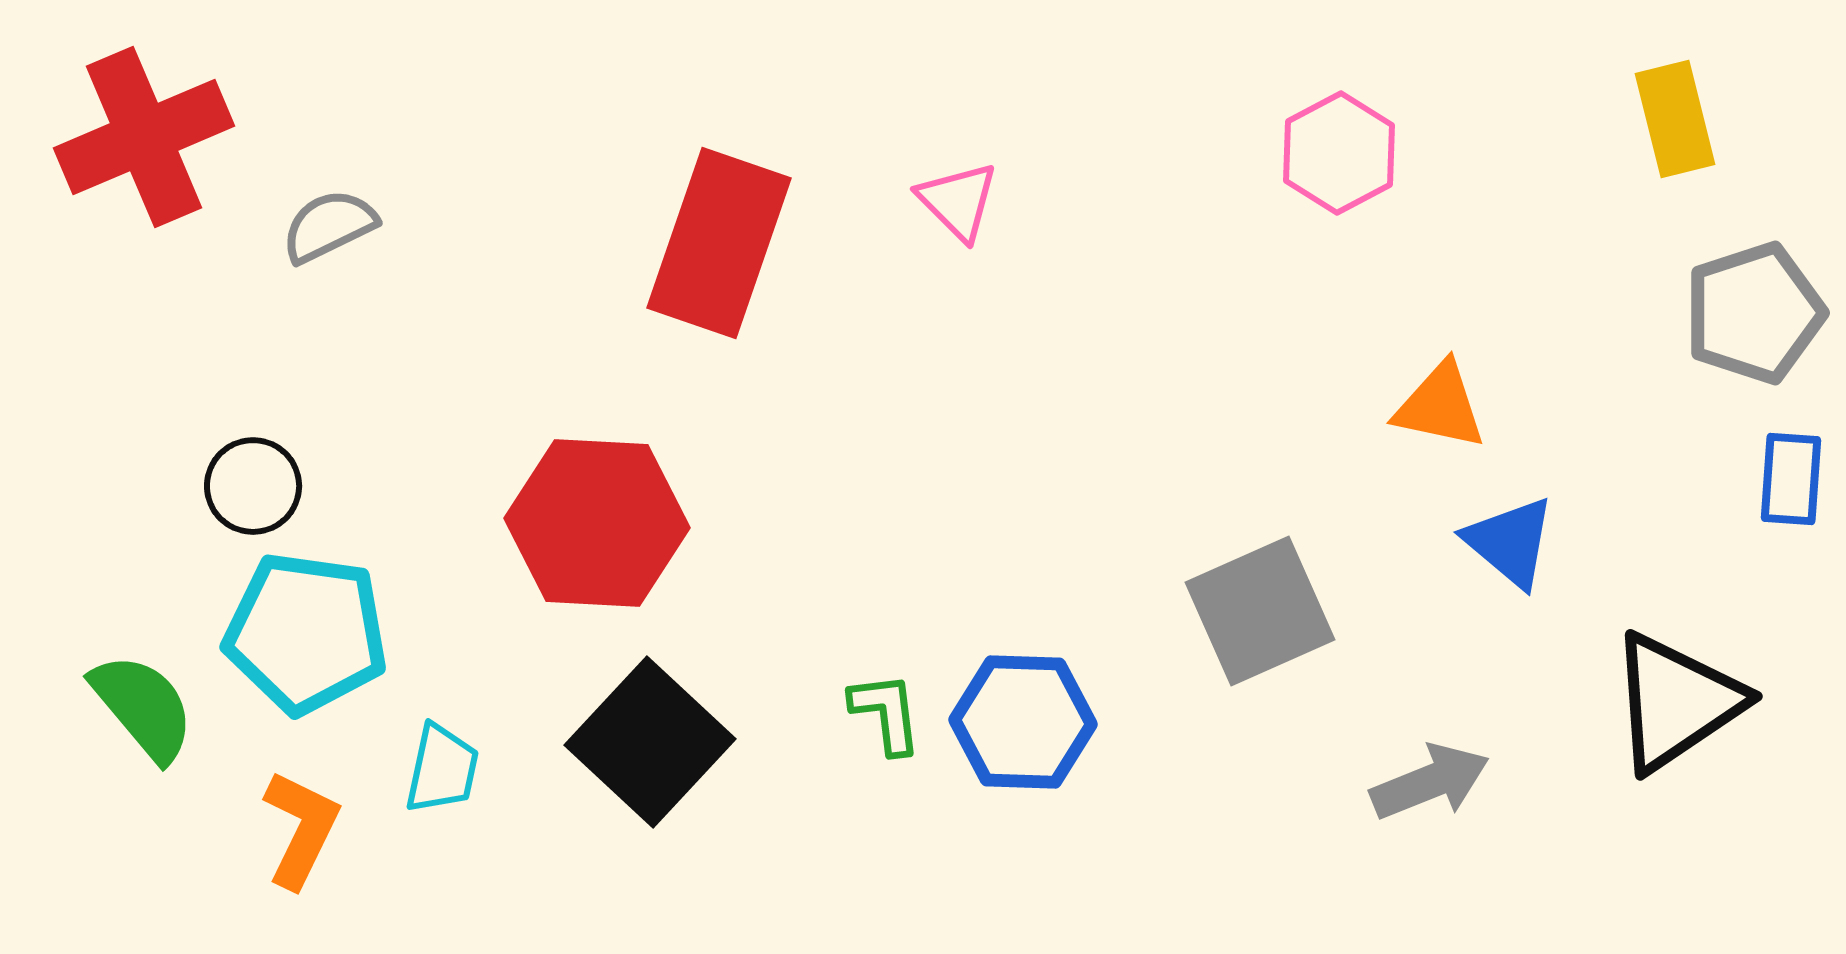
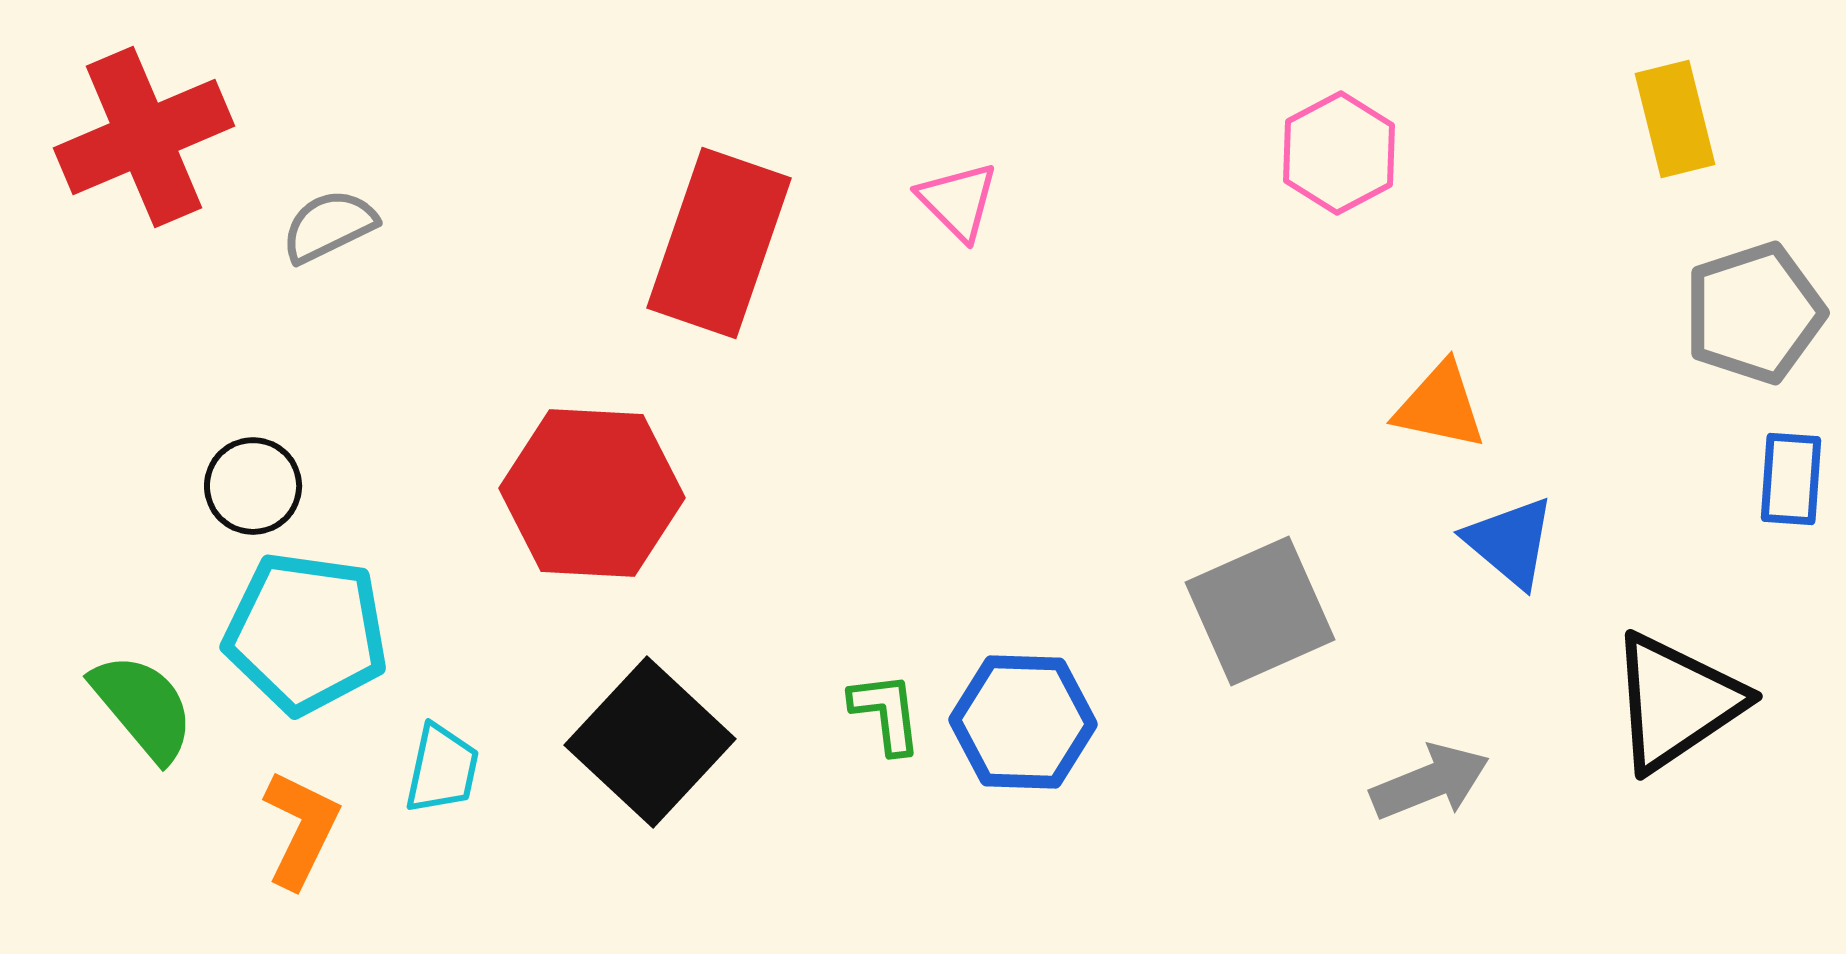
red hexagon: moved 5 px left, 30 px up
